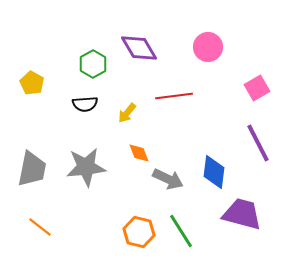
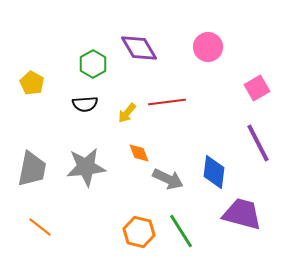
red line: moved 7 px left, 6 px down
